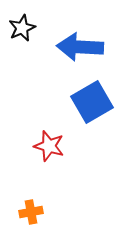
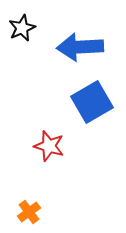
blue arrow: rotated 6 degrees counterclockwise
orange cross: moved 2 px left; rotated 25 degrees counterclockwise
